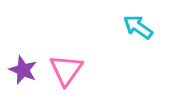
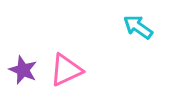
pink triangle: rotated 30 degrees clockwise
